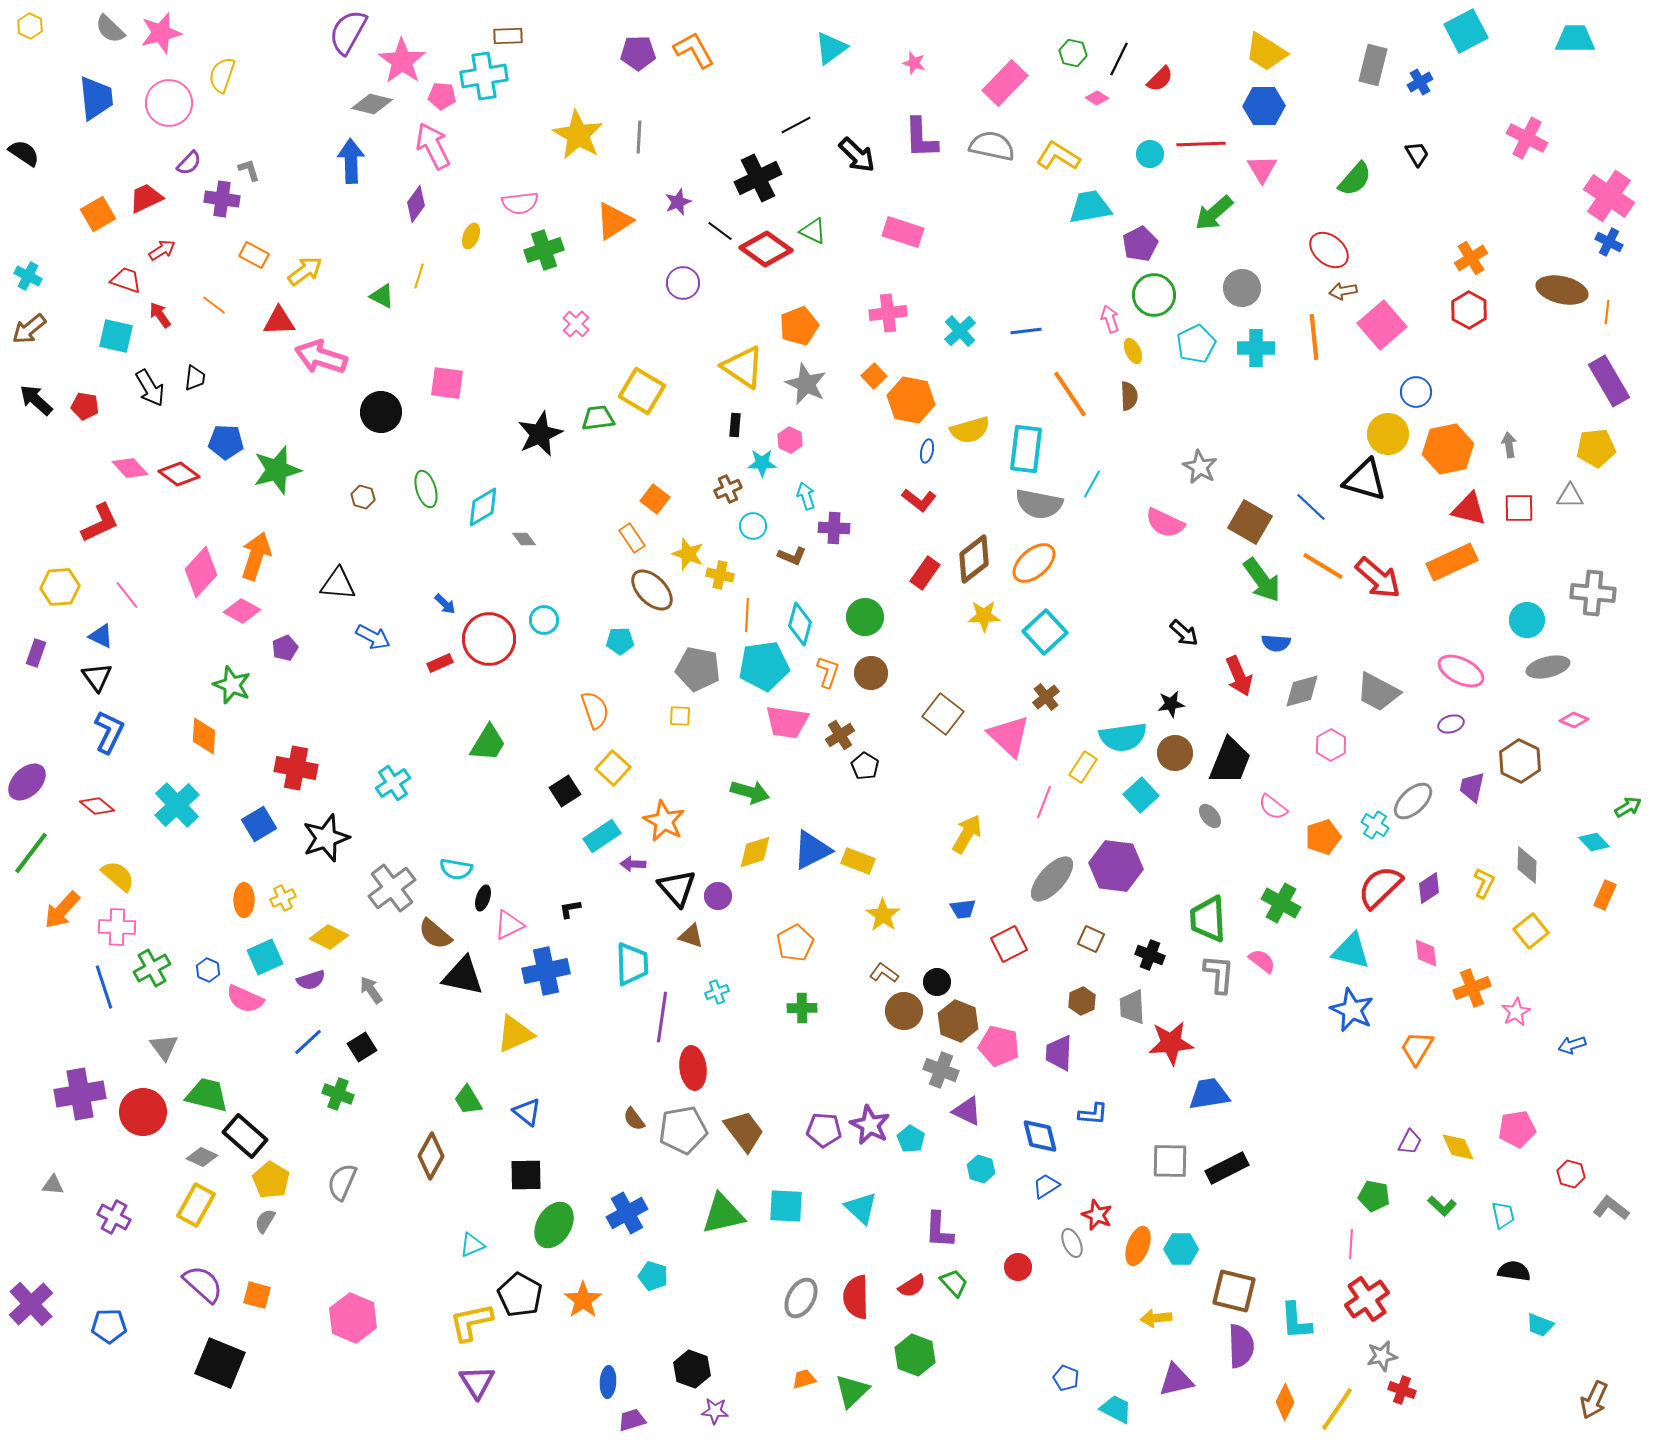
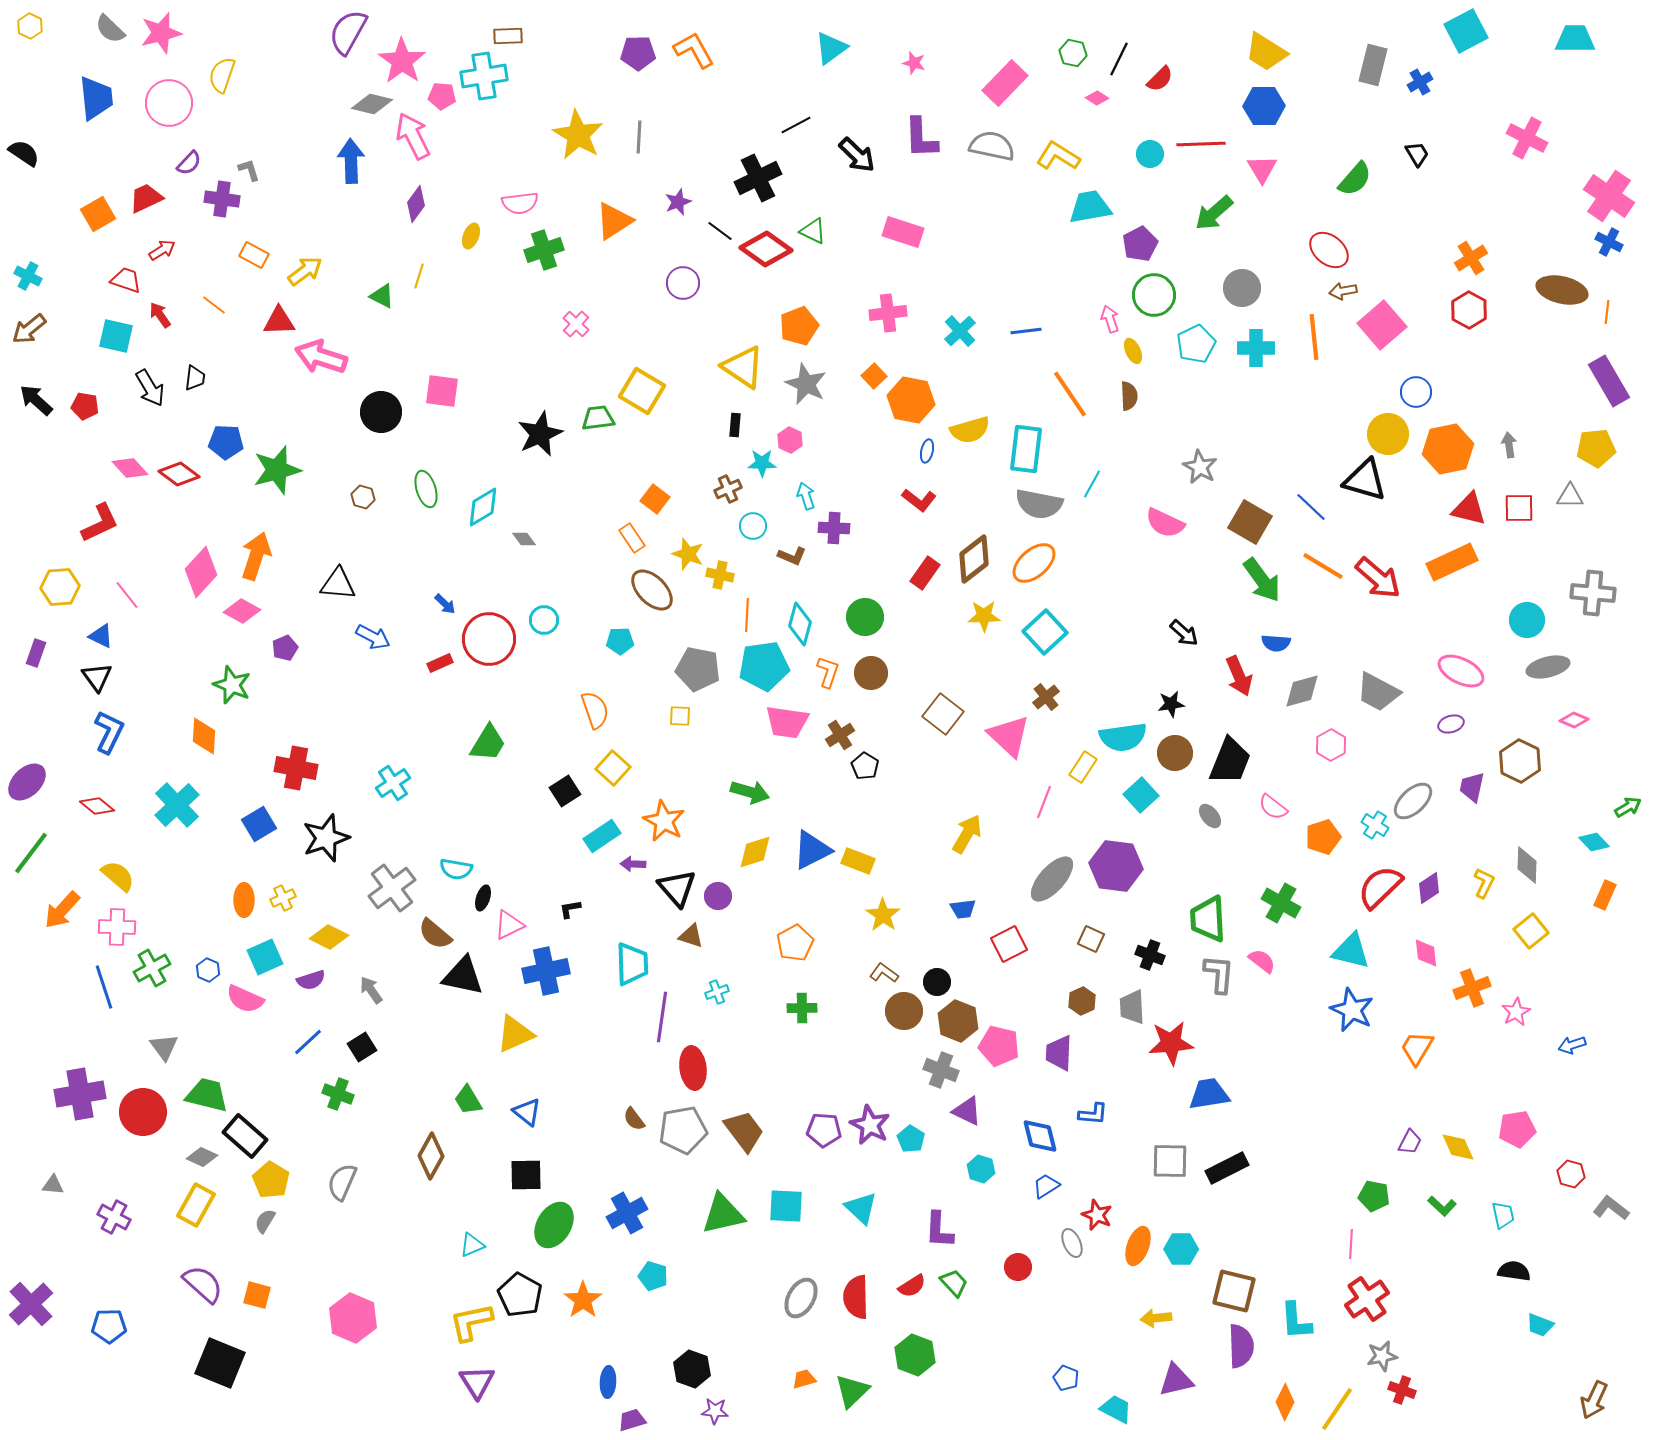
pink arrow at (433, 146): moved 20 px left, 10 px up
pink square at (447, 383): moved 5 px left, 8 px down
